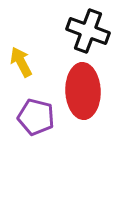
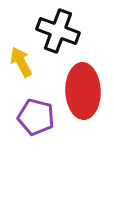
black cross: moved 30 px left
